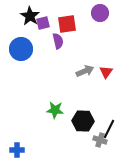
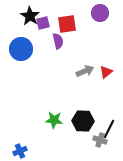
red triangle: rotated 16 degrees clockwise
green star: moved 1 px left, 10 px down
blue cross: moved 3 px right, 1 px down; rotated 24 degrees counterclockwise
